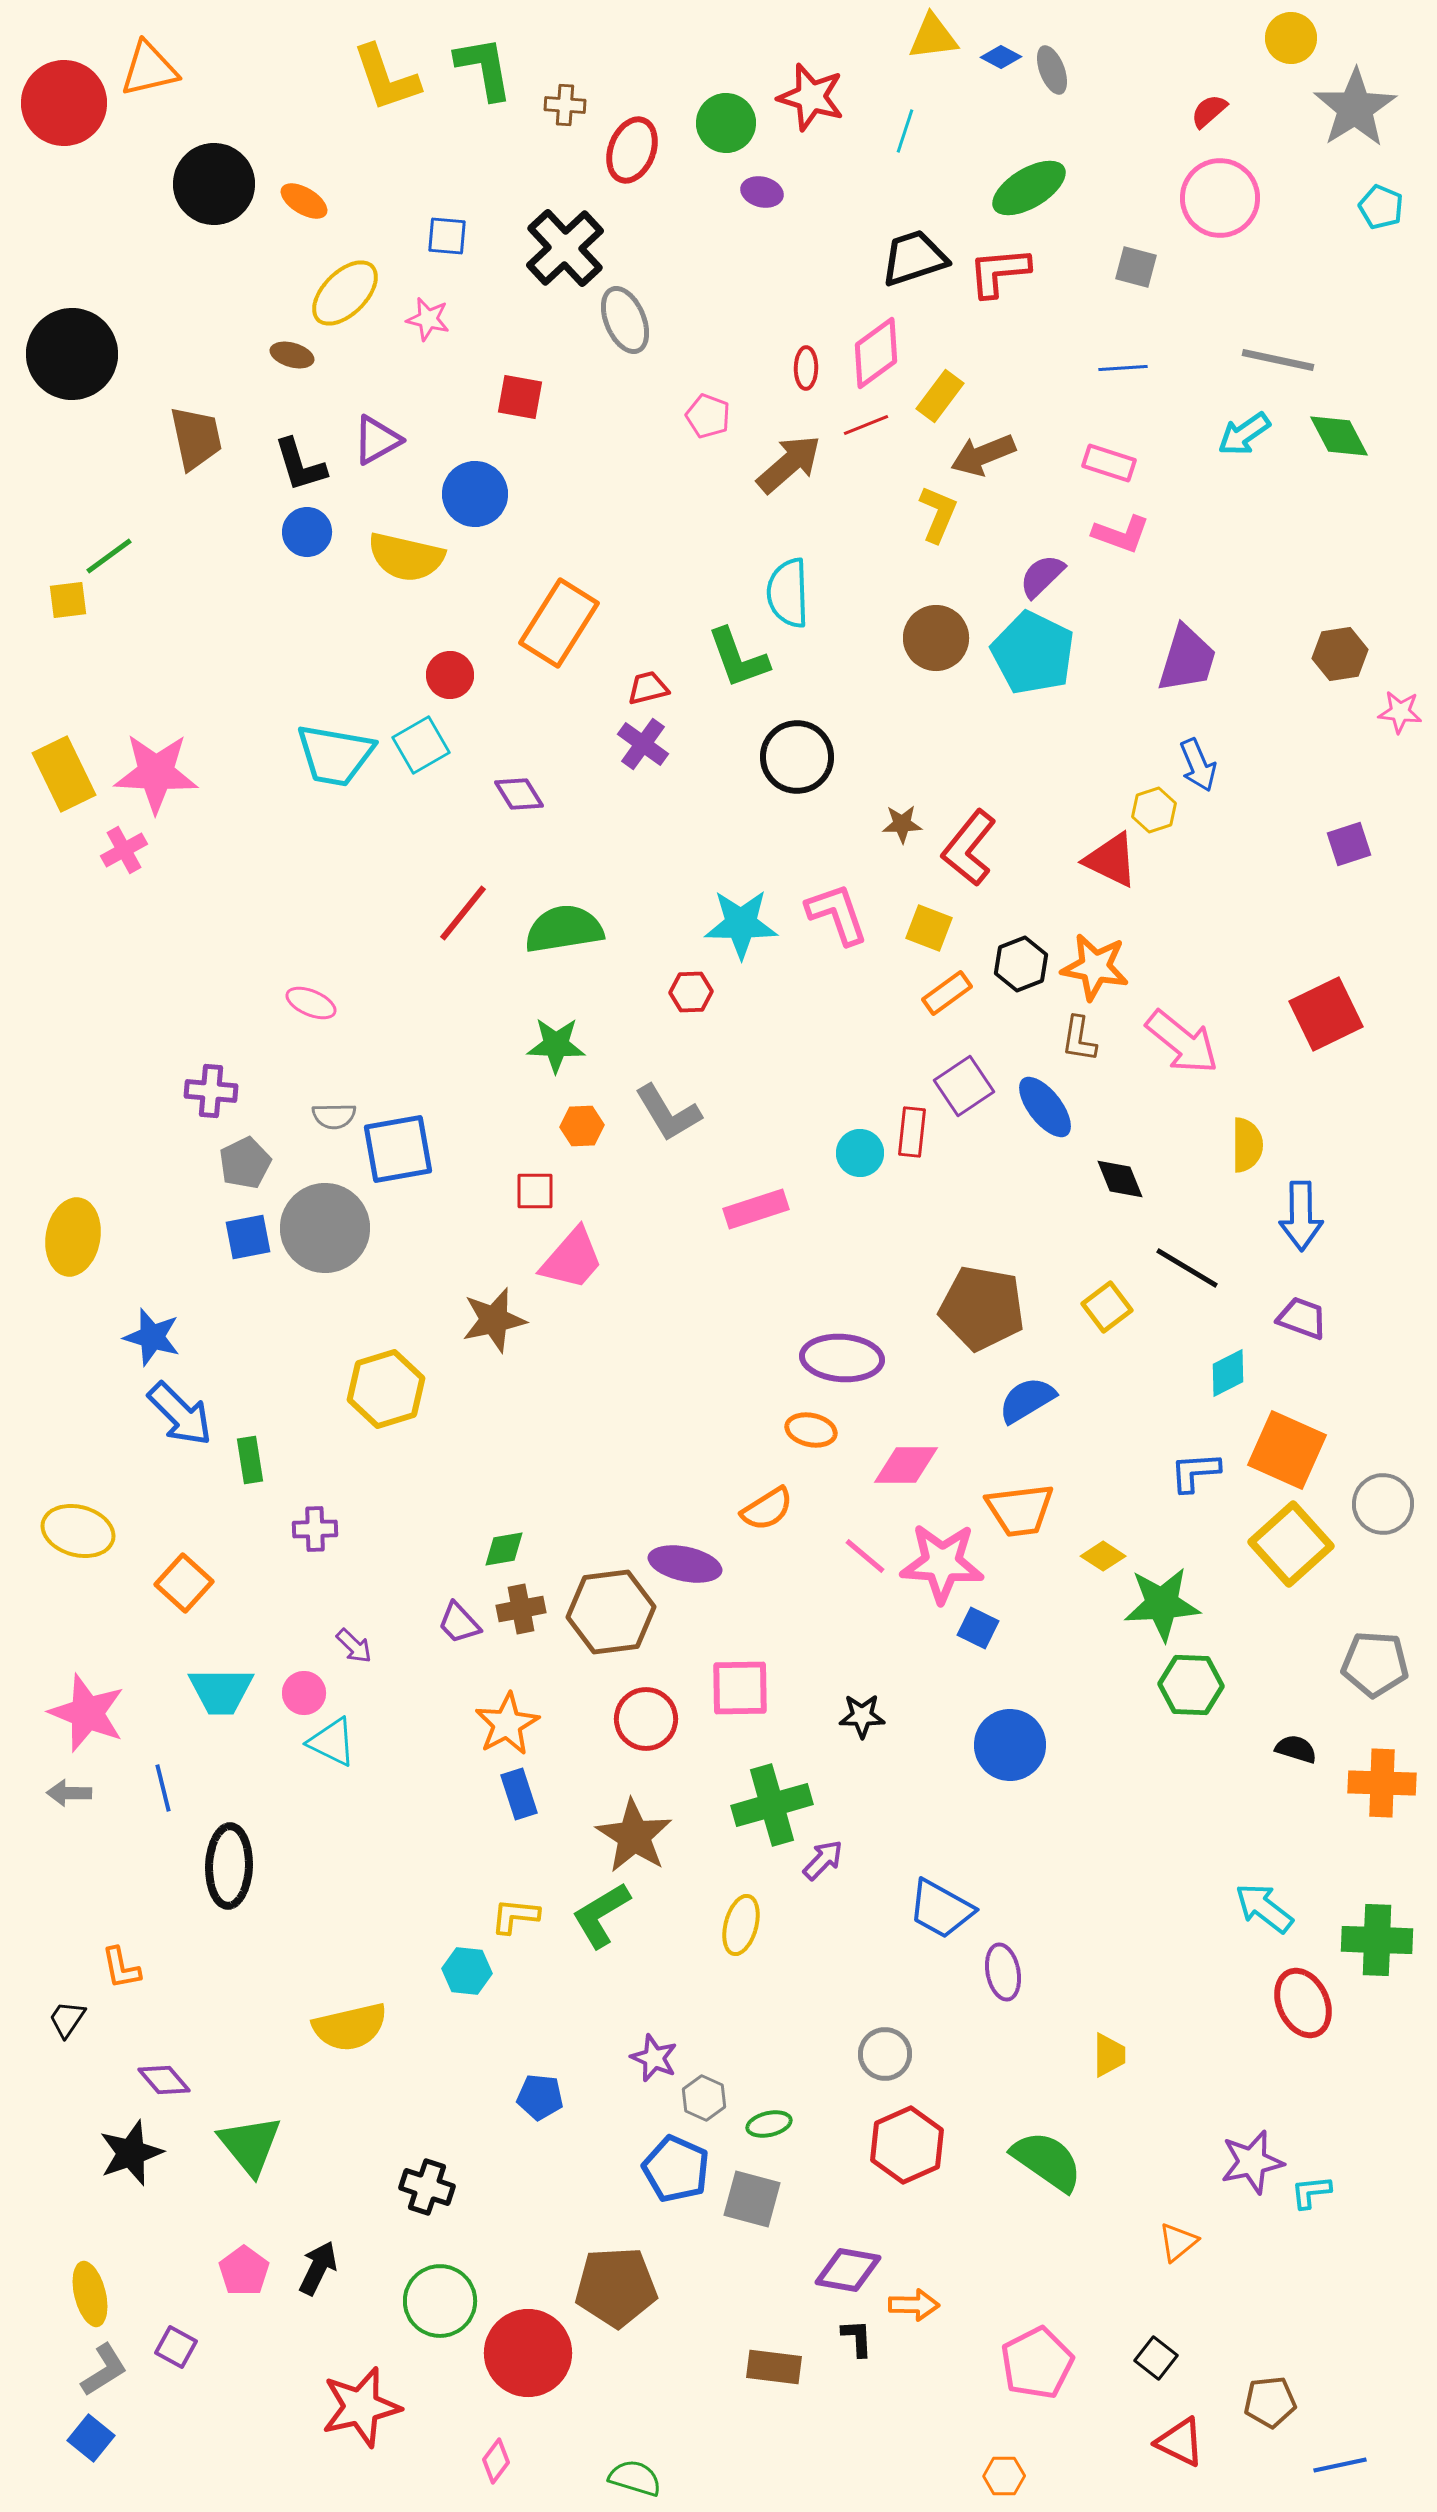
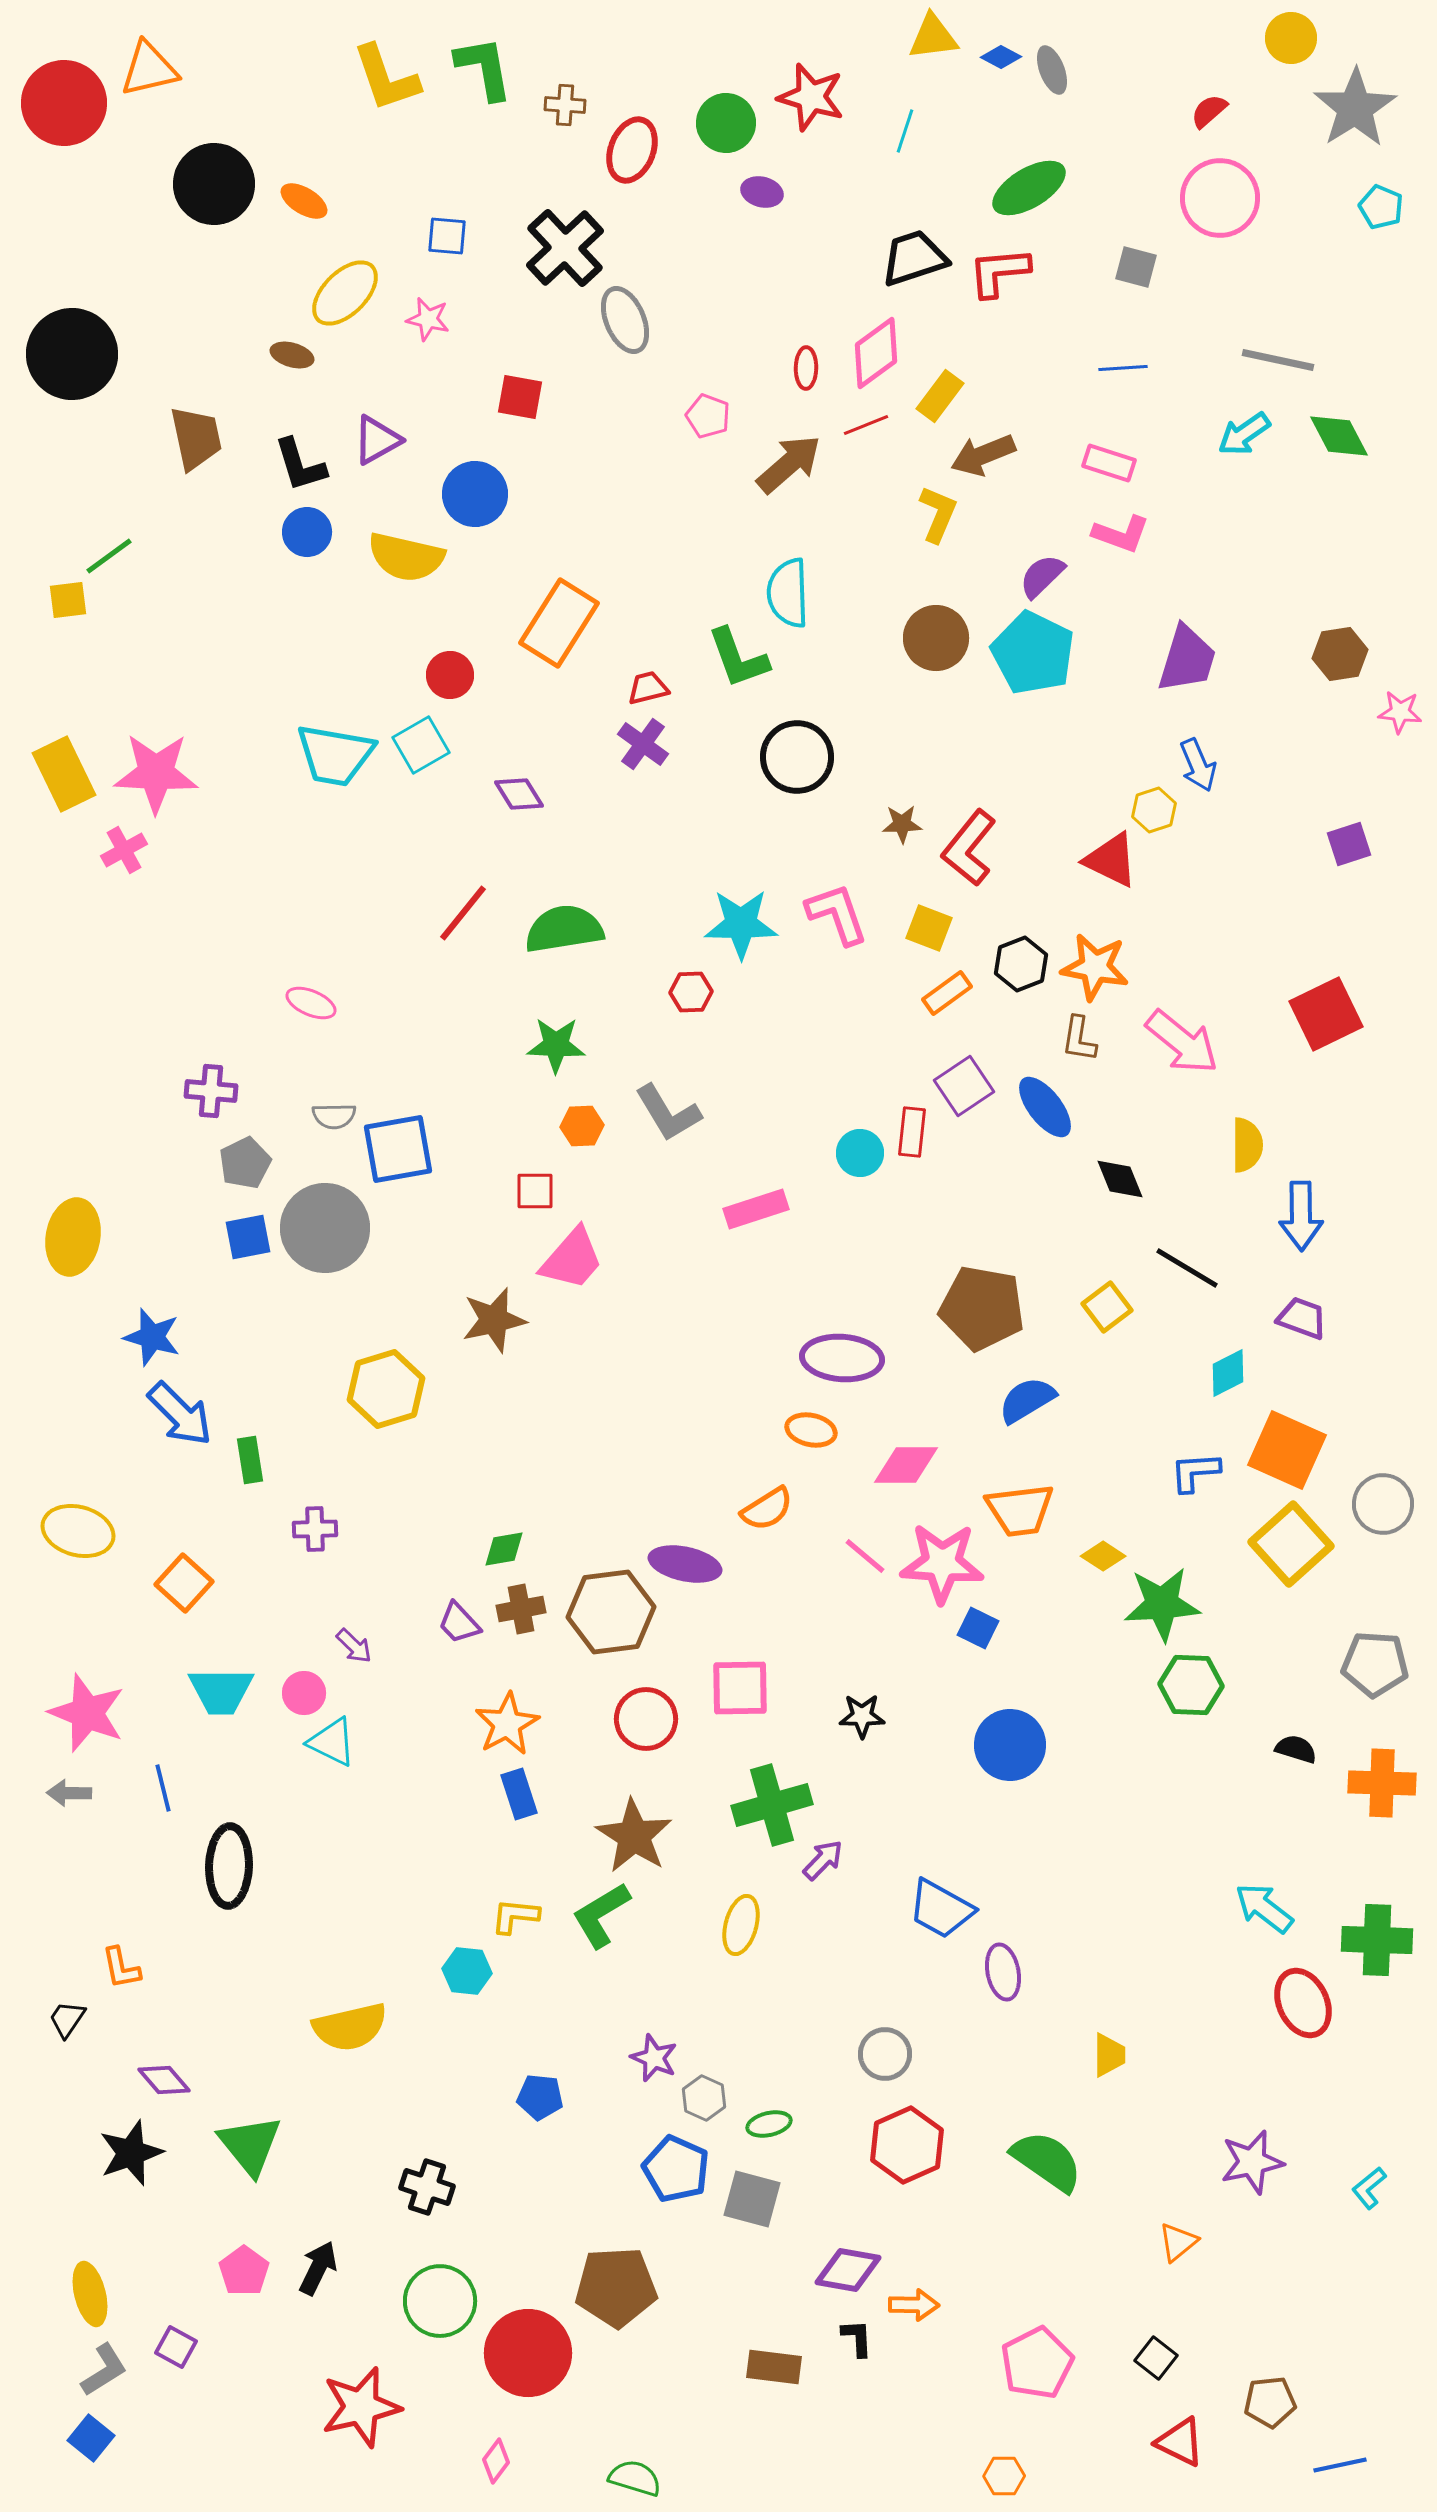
cyan L-shape at (1311, 2192): moved 58 px right, 4 px up; rotated 33 degrees counterclockwise
